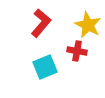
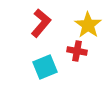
yellow star: rotated 8 degrees clockwise
